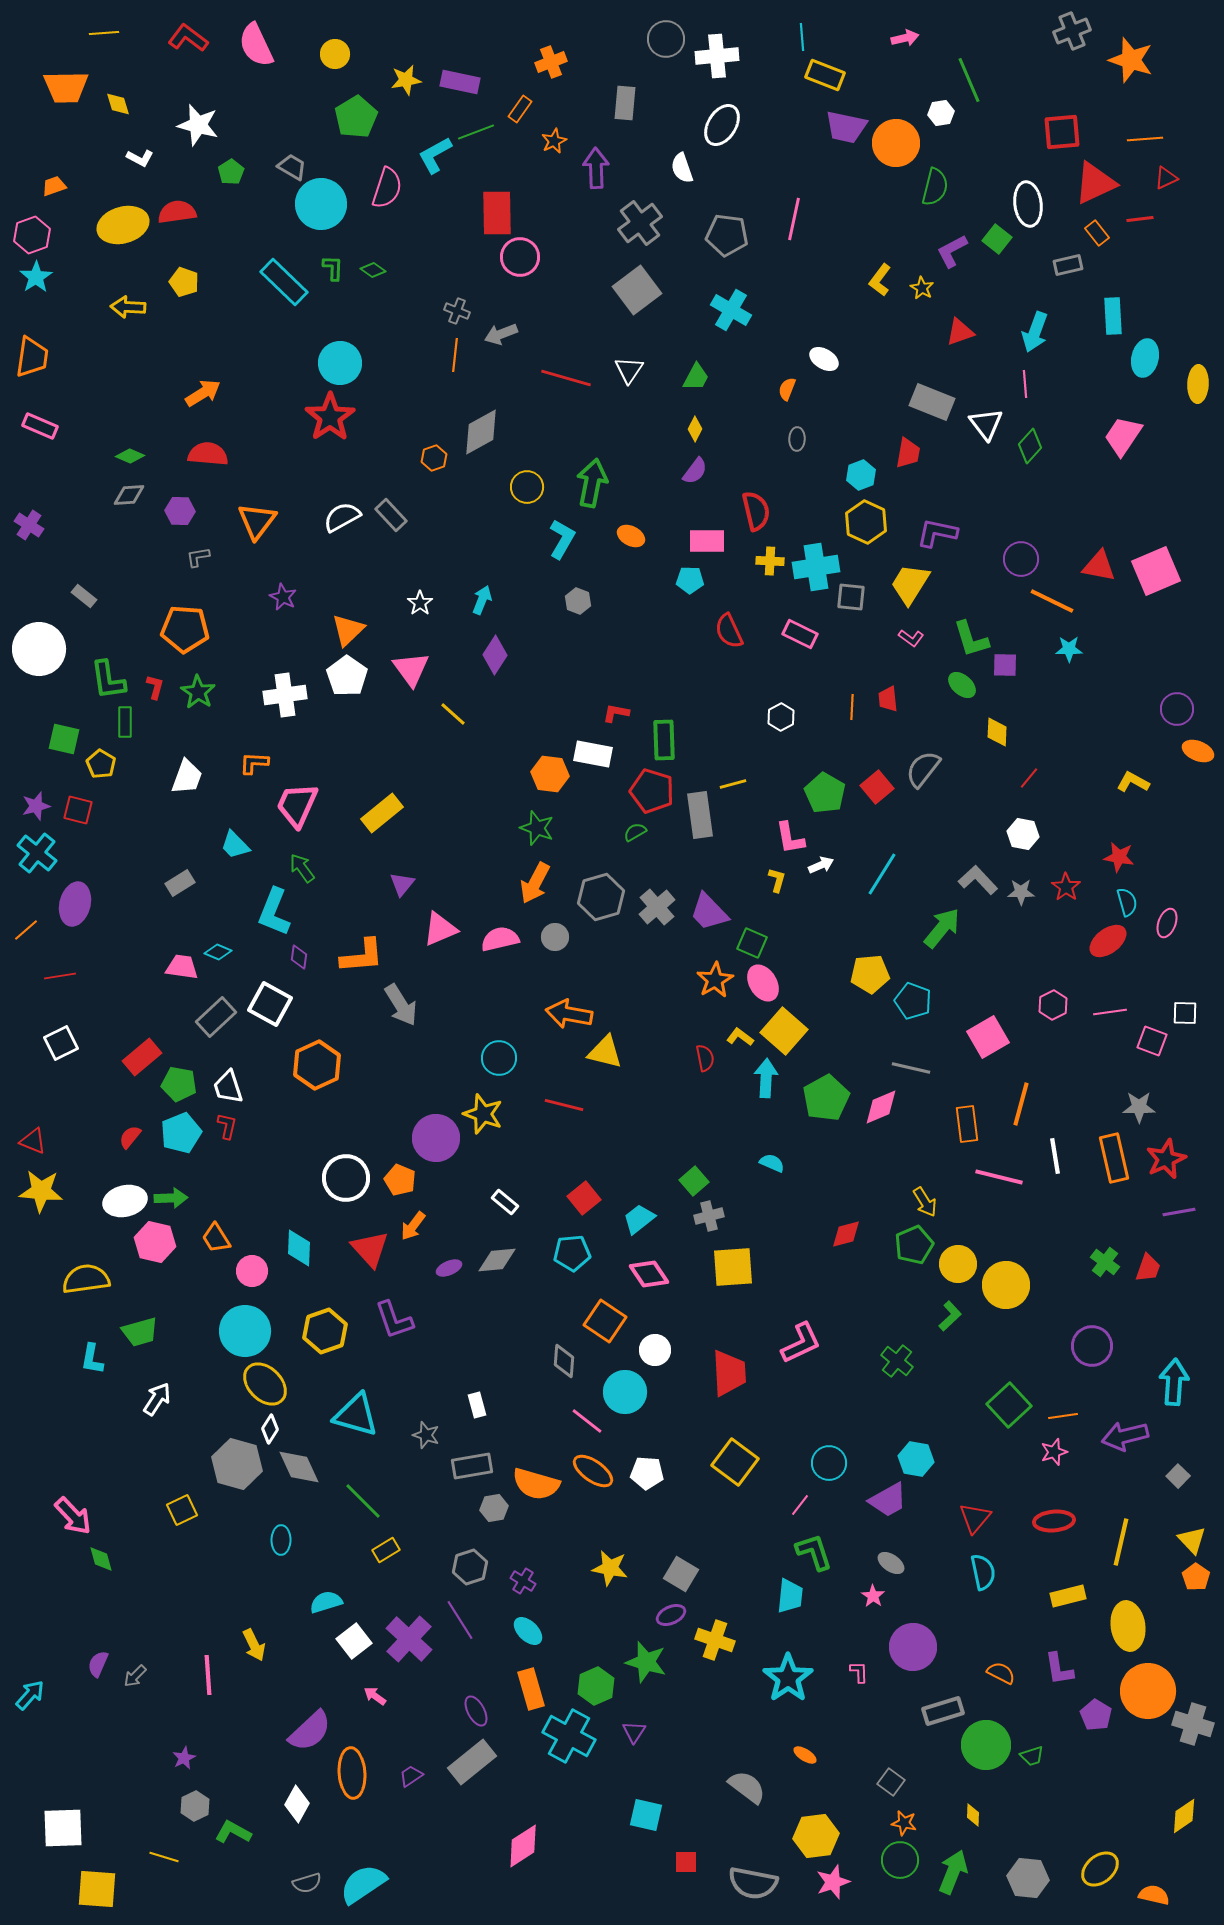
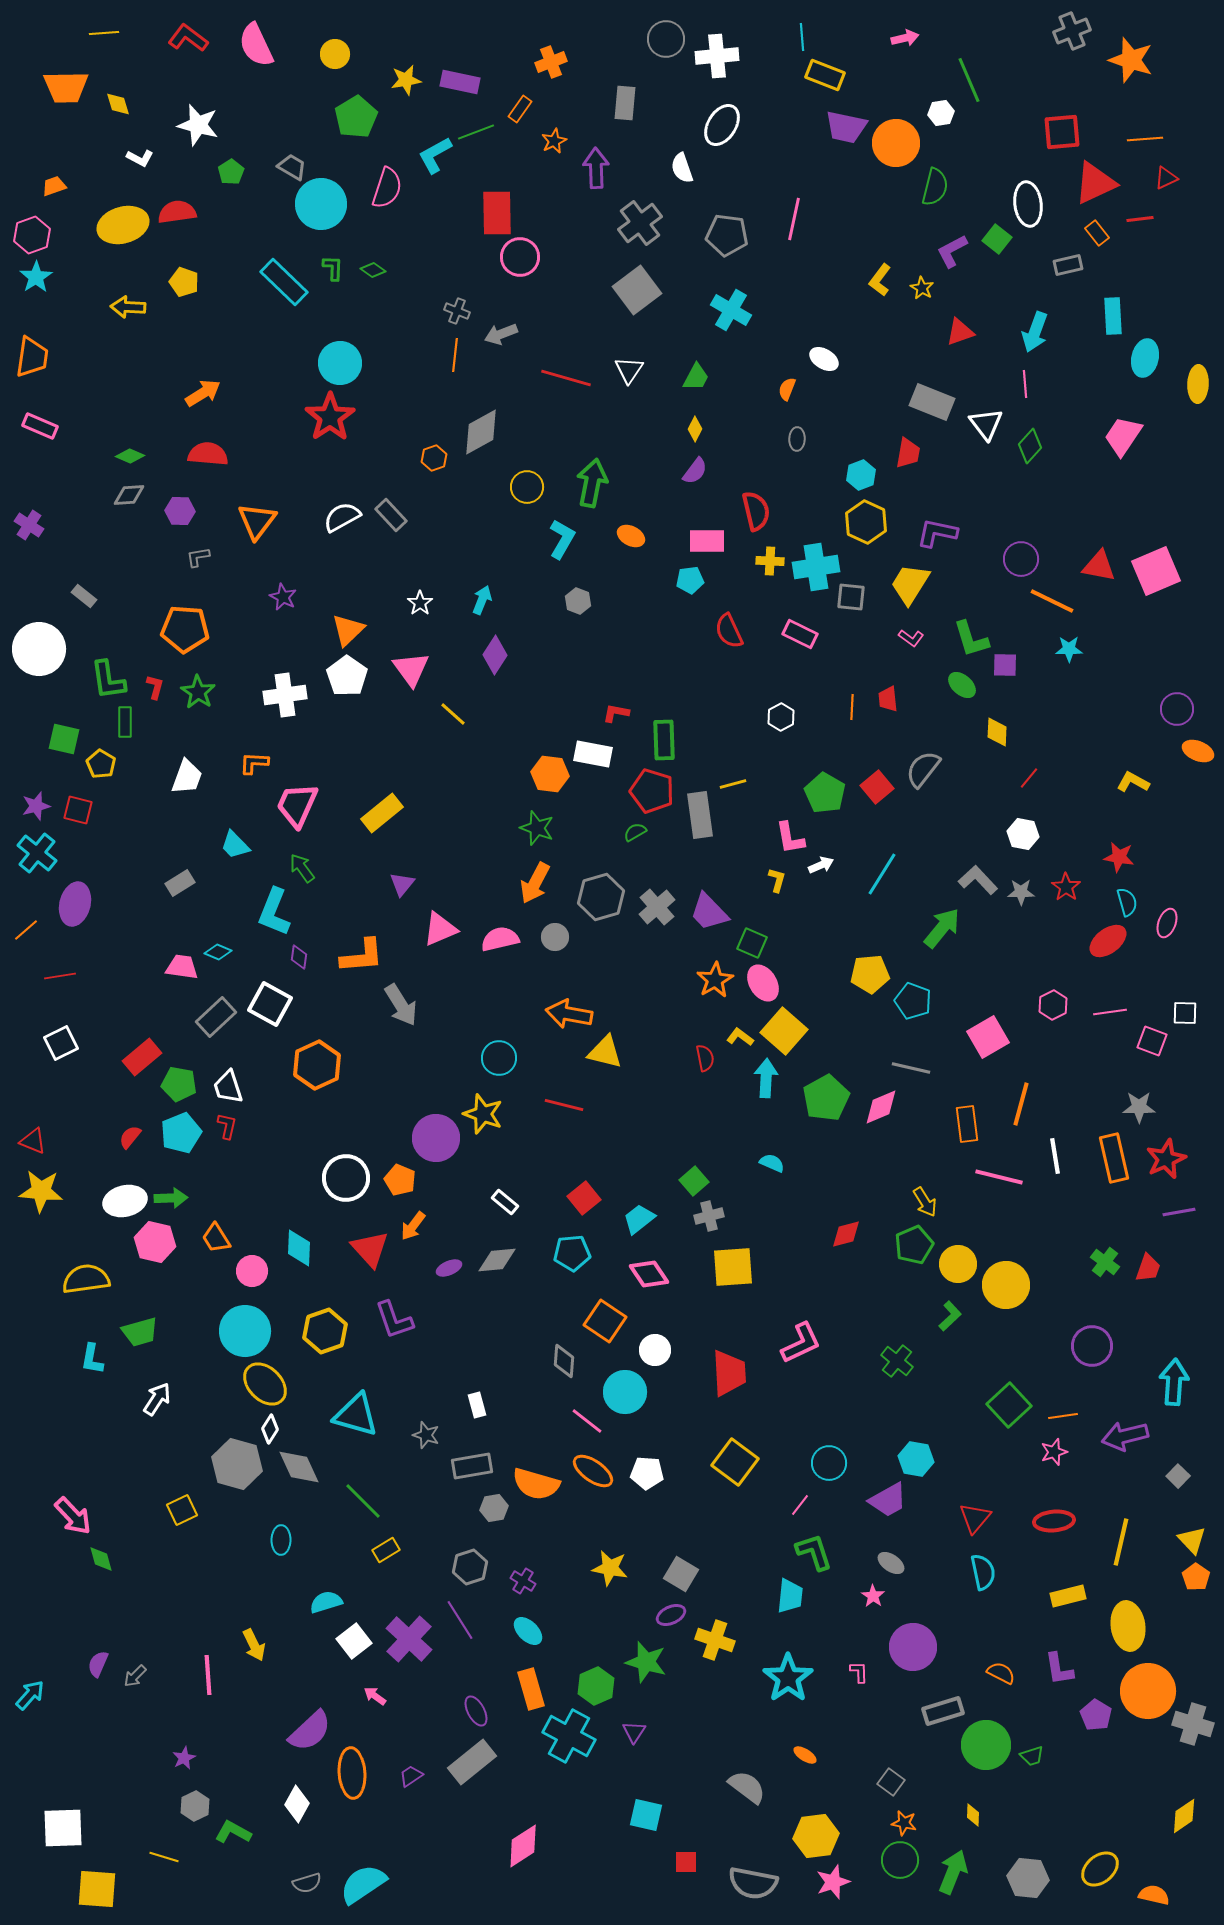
cyan pentagon at (690, 580): rotated 8 degrees counterclockwise
